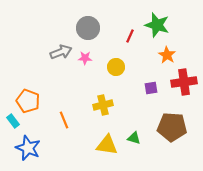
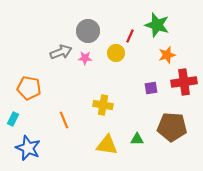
gray circle: moved 3 px down
orange star: rotated 24 degrees clockwise
yellow circle: moved 14 px up
orange pentagon: moved 1 px right, 13 px up; rotated 10 degrees counterclockwise
yellow cross: rotated 24 degrees clockwise
cyan rectangle: moved 2 px up; rotated 64 degrees clockwise
green triangle: moved 3 px right, 1 px down; rotated 16 degrees counterclockwise
